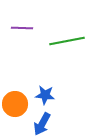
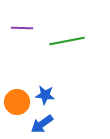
orange circle: moved 2 px right, 2 px up
blue arrow: rotated 25 degrees clockwise
